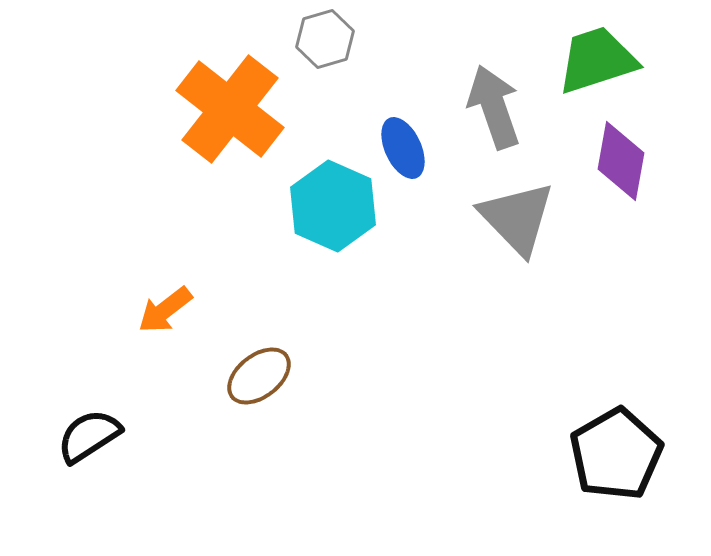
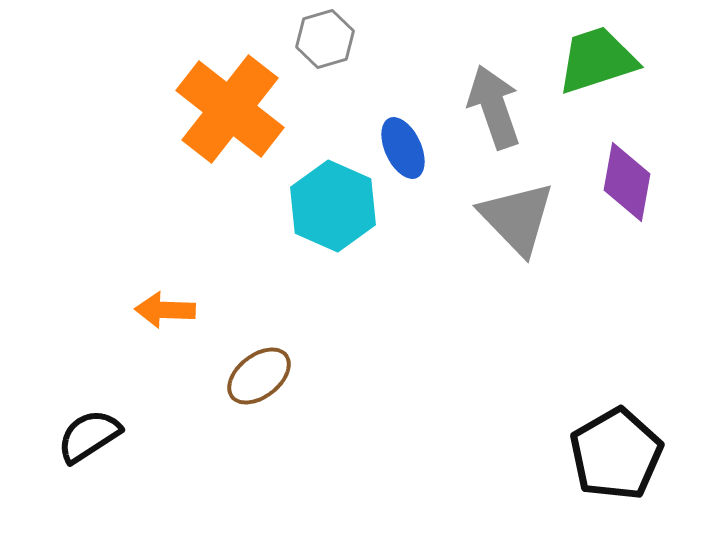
purple diamond: moved 6 px right, 21 px down
orange arrow: rotated 40 degrees clockwise
